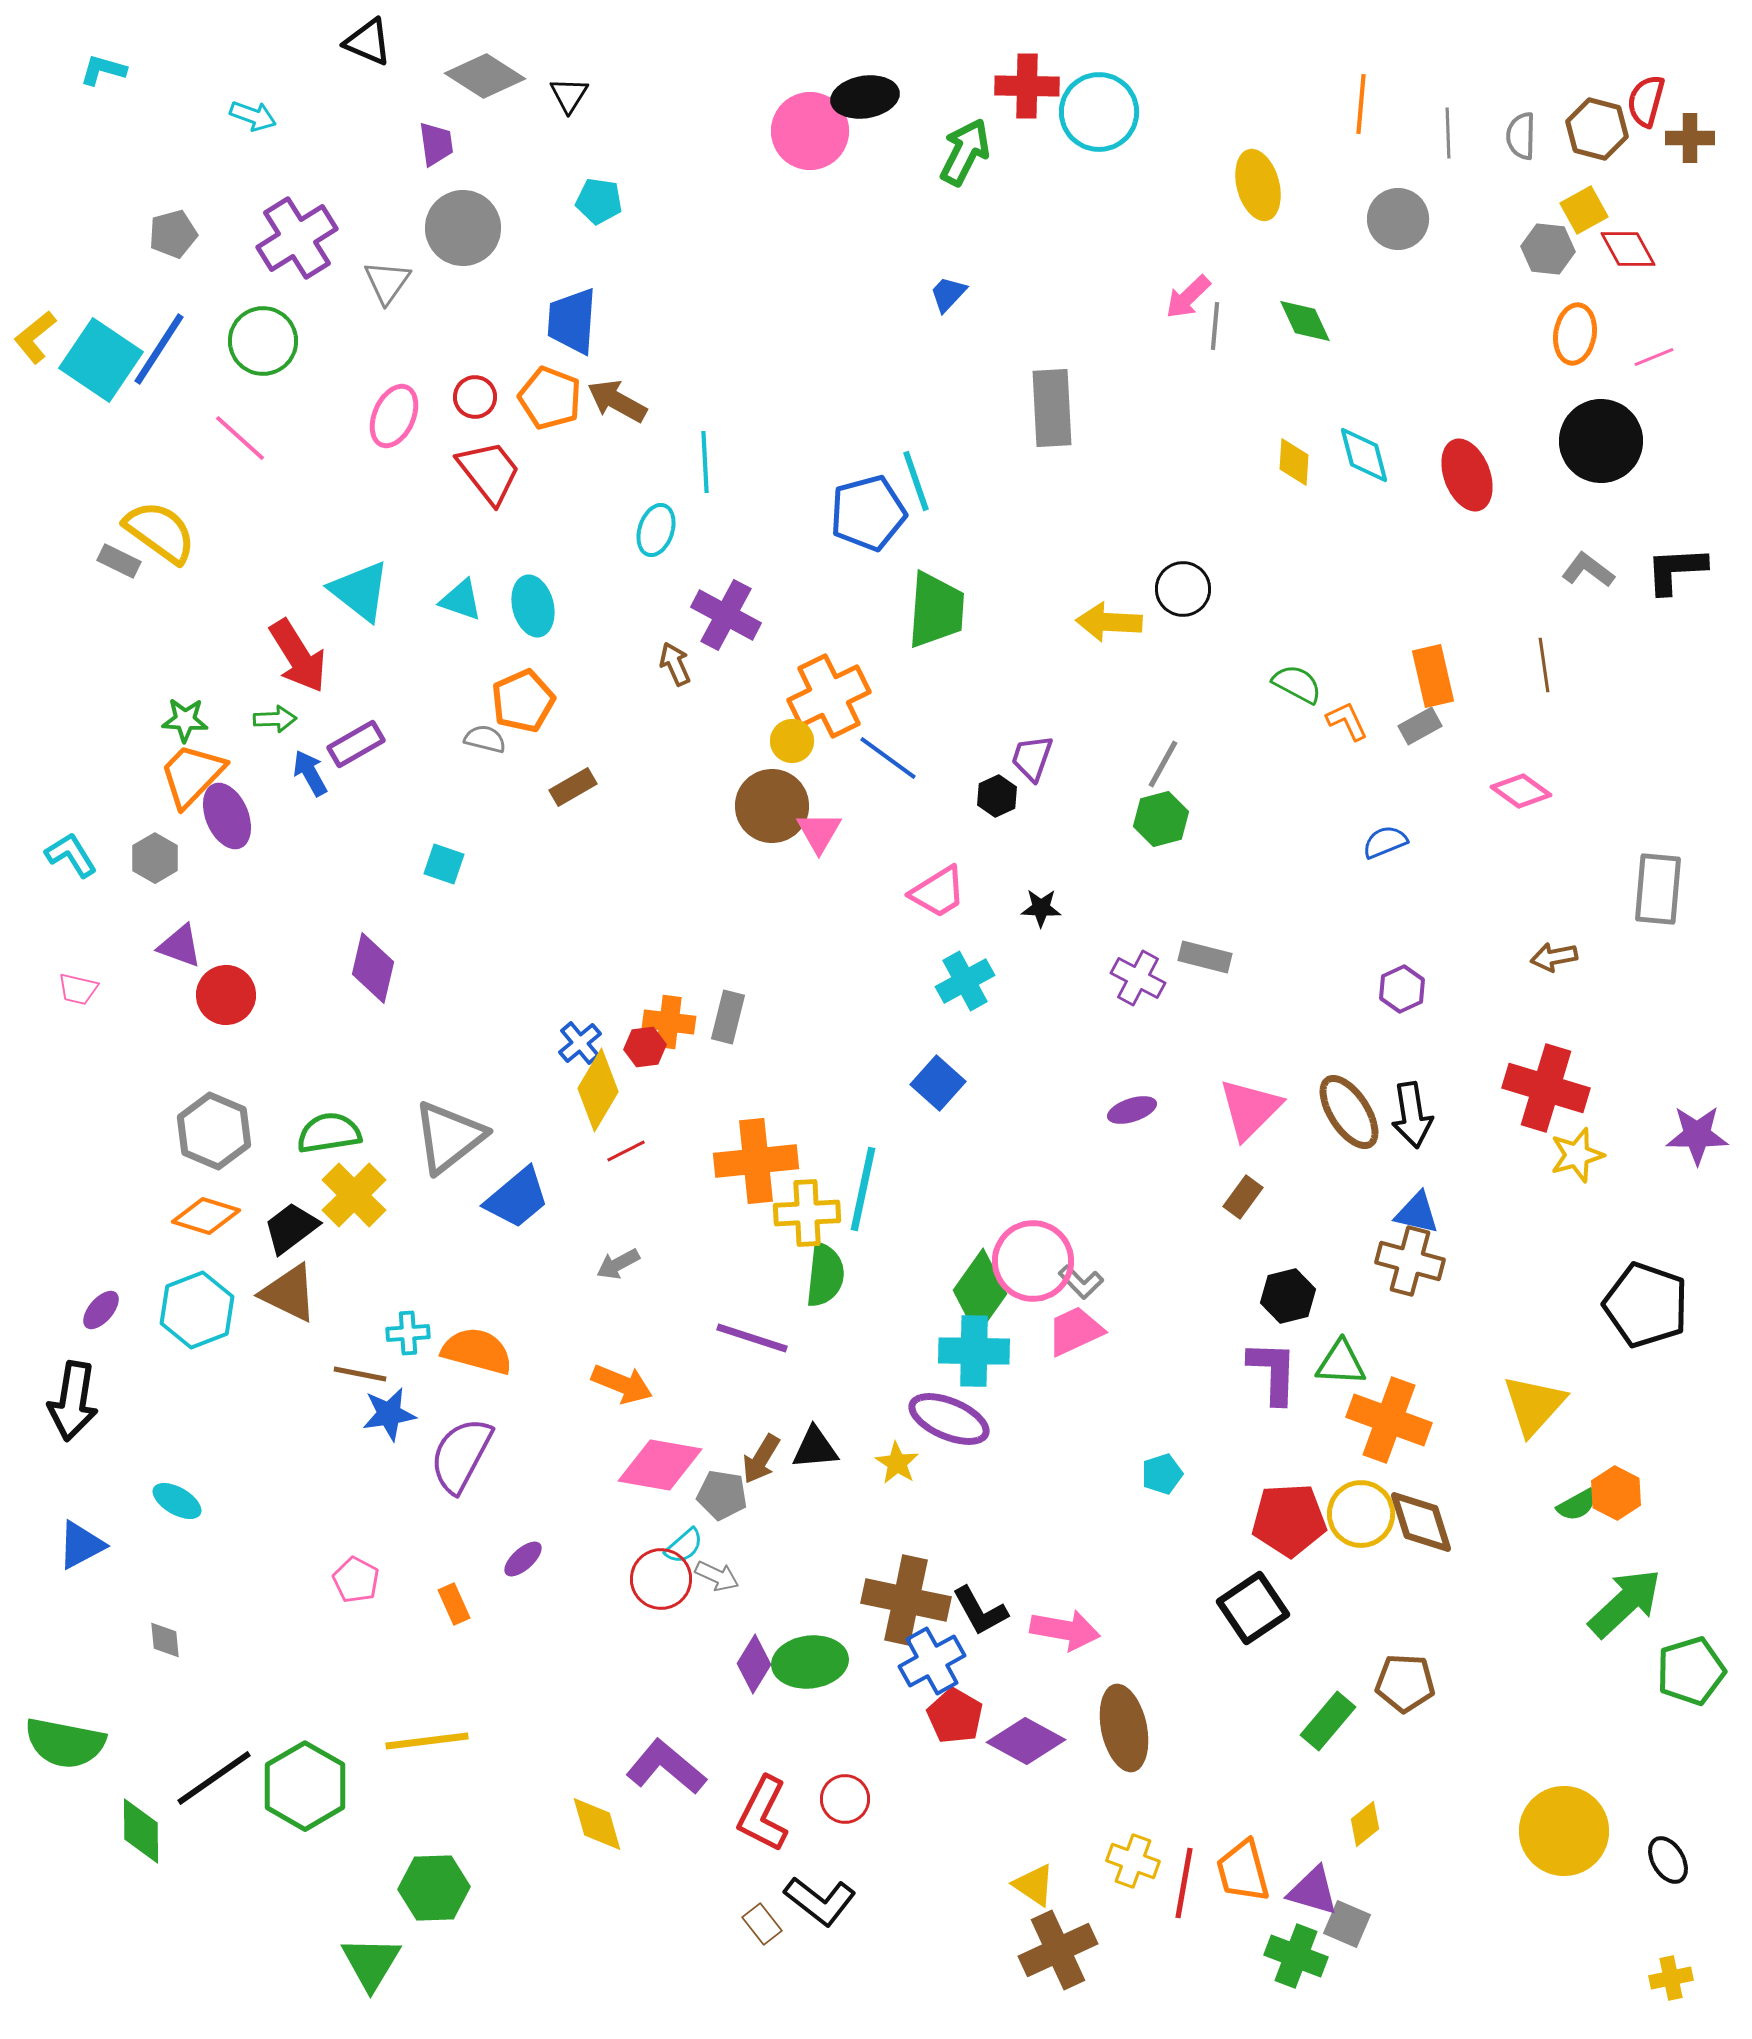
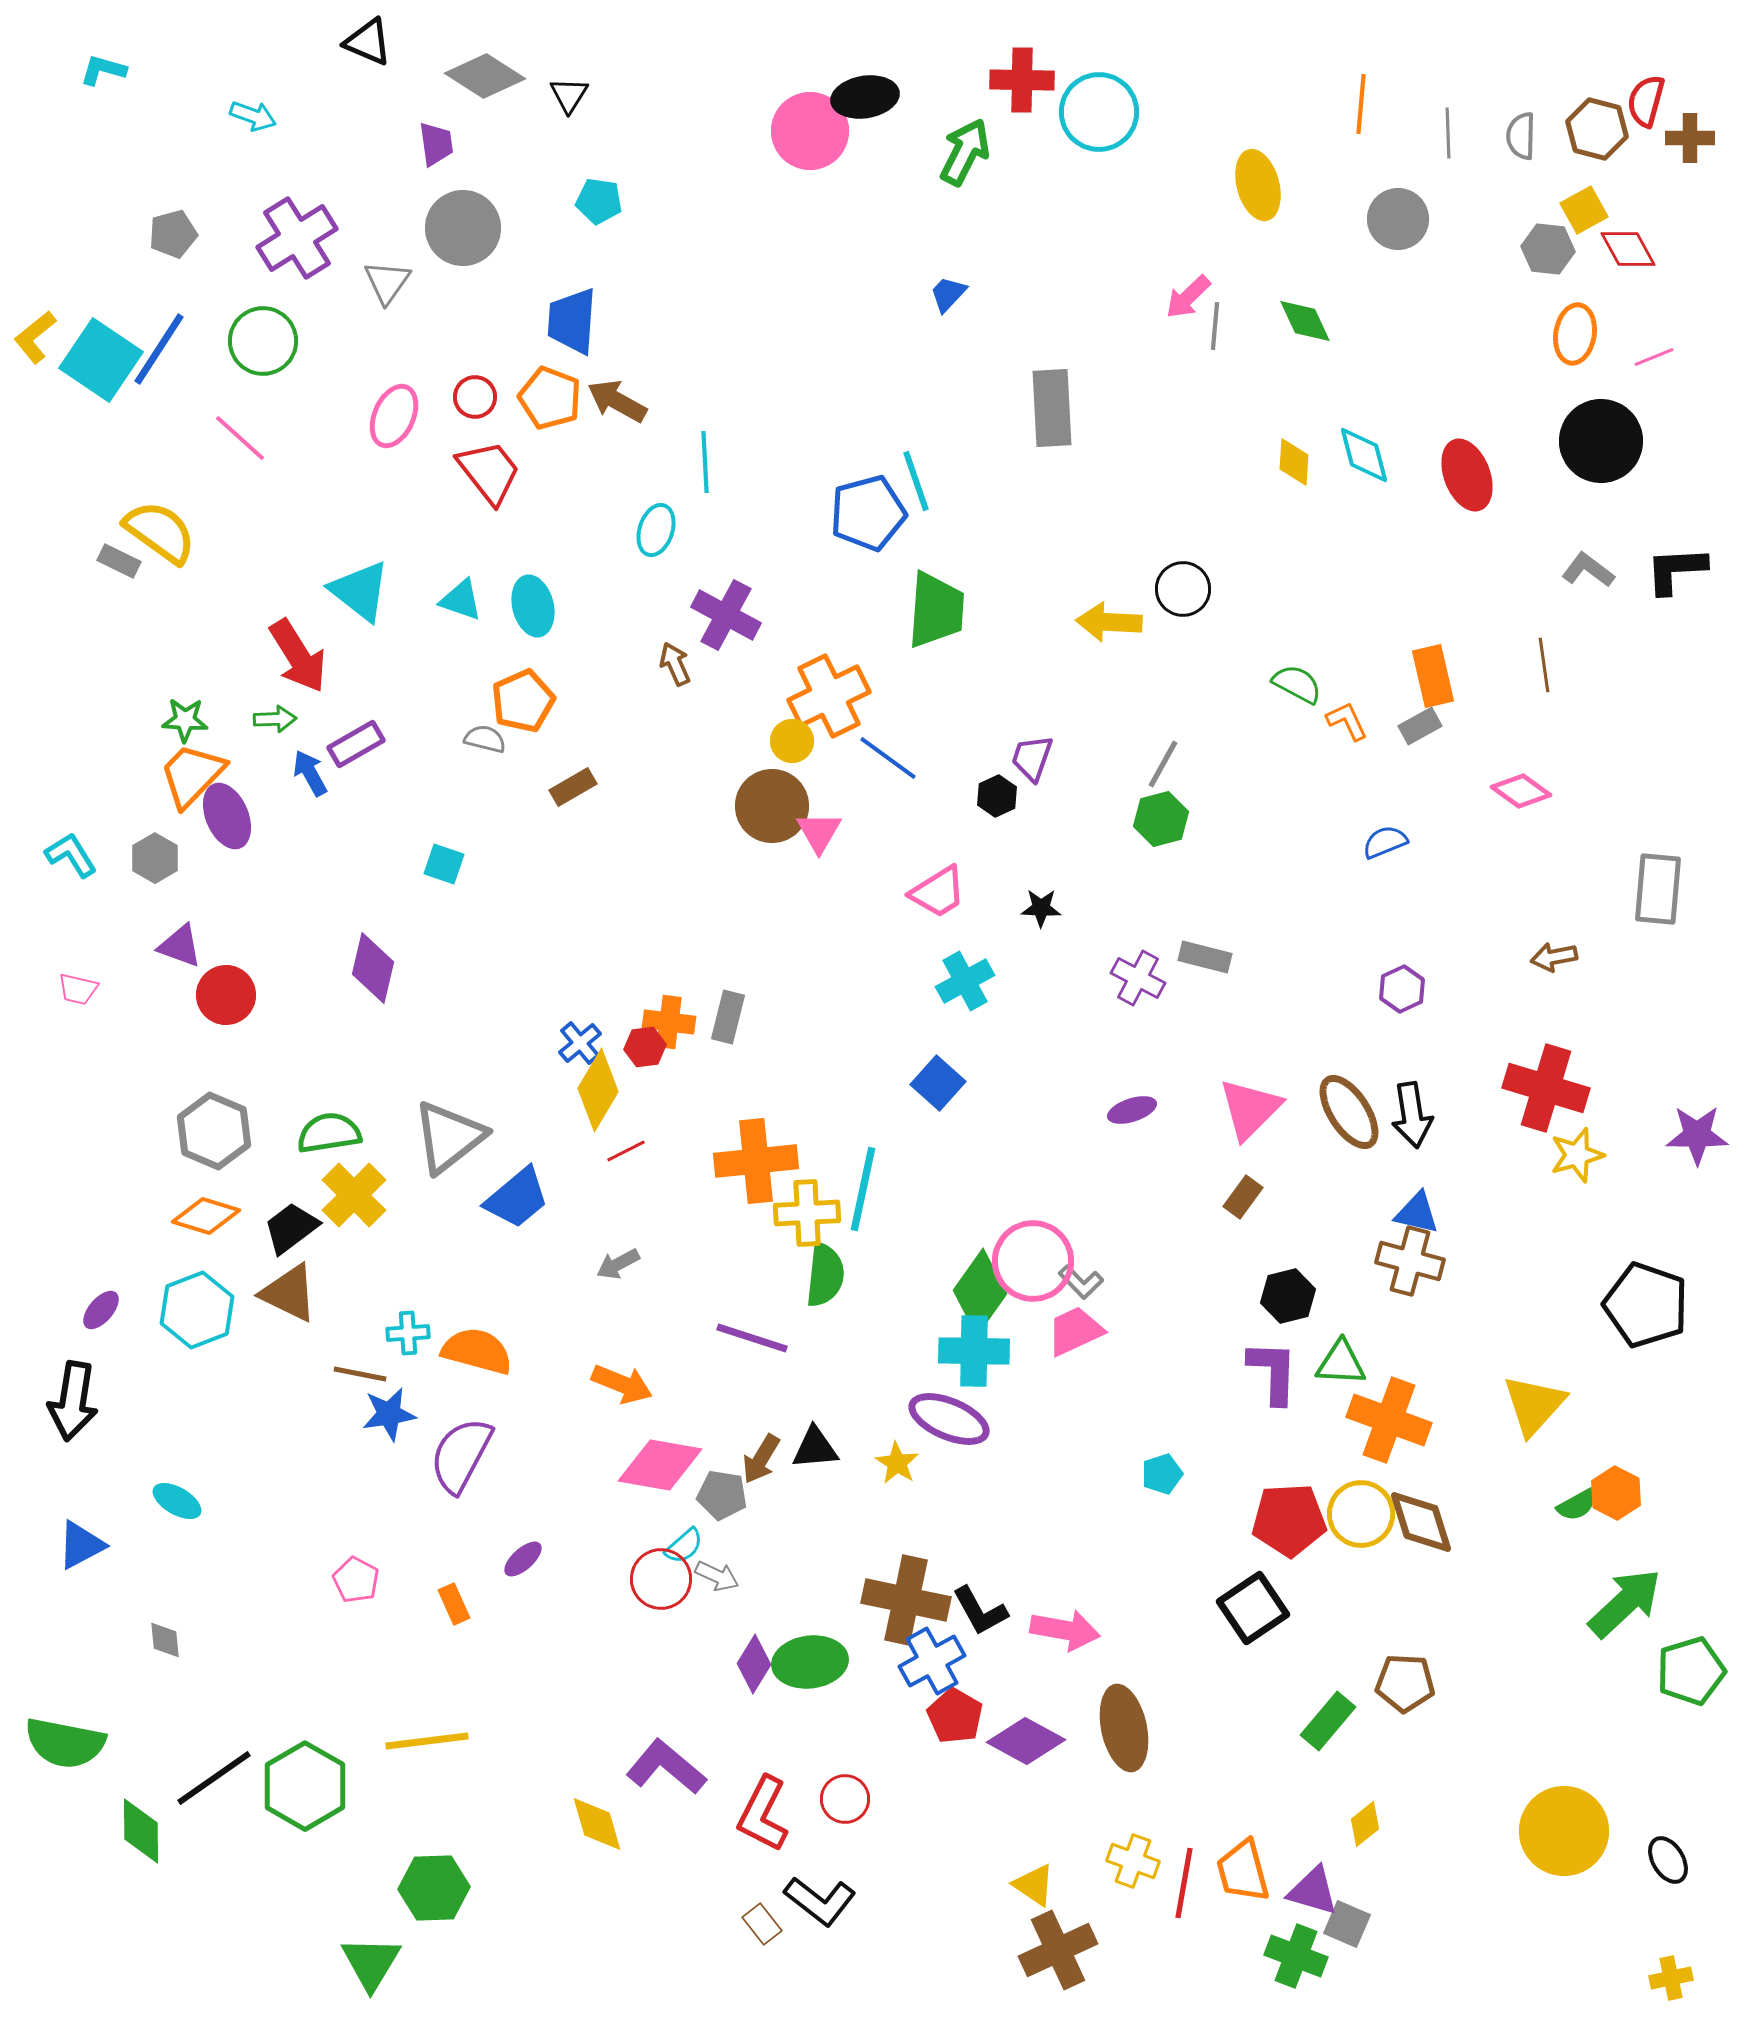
red cross at (1027, 86): moved 5 px left, 6 px up
